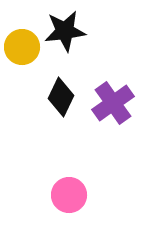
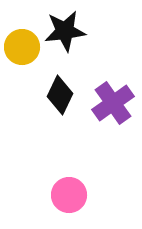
black diamond: moved 1 px left, 2 px up
